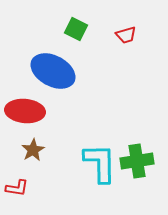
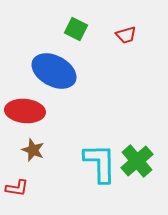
blue ellipse: moved 1 px right
brown star: rotated 20 degrees counterclockwise
green cross: rotated 32 degrees counterclockwise
